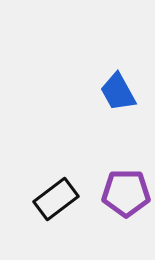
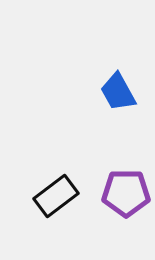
black rectangle: moved 3 px up
